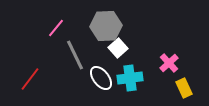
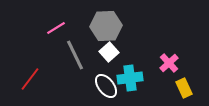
pink line: rotated 18 degrees clockwise
white square: moved 9 px left, 4 px down
white ellipse: moved 5 px right, 8 px down
